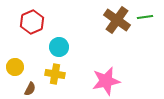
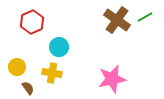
green line: rotated 21 degrees counterclockwise
yellow circle: moved 2 px right
yellow cross: moved 3 px left, 1 px up
pink star: moved 6 px right, 2 px up
brown semicircle: moved 2 px left, 1 px up; rotated 64 degrees counterclockwise
